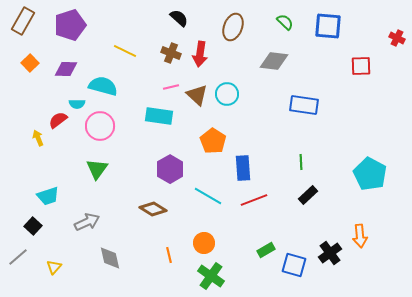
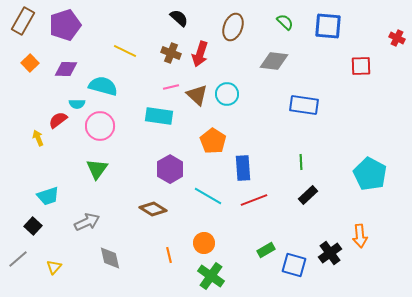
purple pentagon at (70, 25): moved 5 px left
red arrow at (200, 54): rotated 10 degrees clockwise
gray line at (18, 257): moved 2 px down
